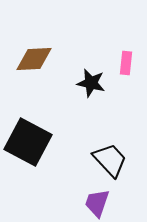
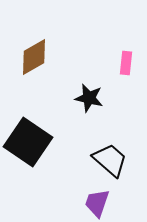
brown diamond: moved 2 px up; rotated 27 degrees counterclockwise
black star: moved 2 px left, 15 px down
black square: rotated 6 degrees clockwise
black trapezoid: rotated 6 degrees counterclockwise
